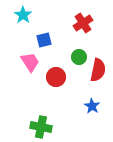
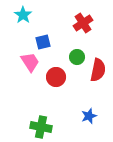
blue square: moved 1 px left, 2 px down
green circle: moved 2 px left
blue star: moved 3 px left, 10 px down; rotated 21 degrees clockwise
